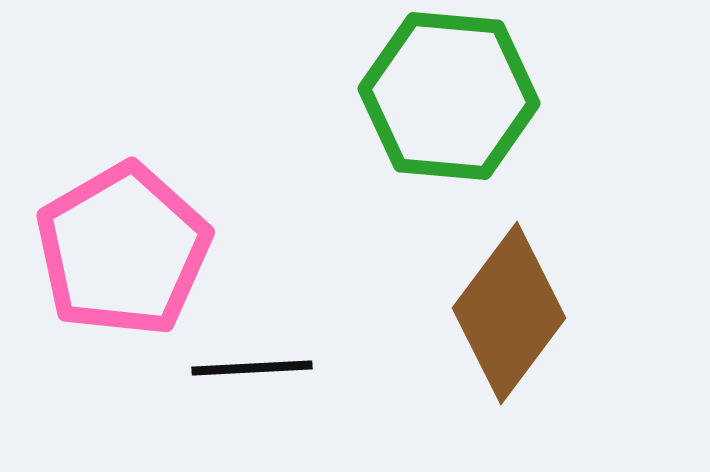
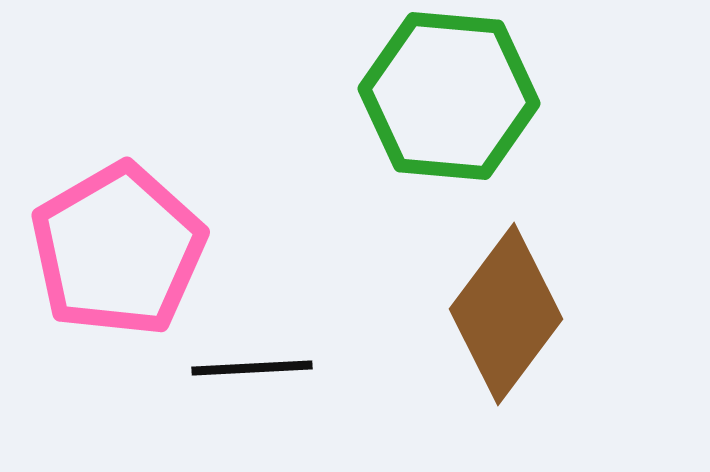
pink pentagon: moved 5 px left
brown diamond: moved 3 px left, 1 px down
